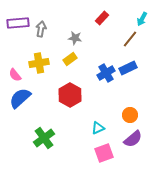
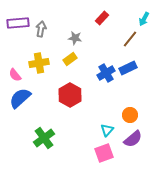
cyan arrow: moved 2 px right
cyan triangle: moved 9 px right, 2 px down; rotated 24 degrees counterclockwise
